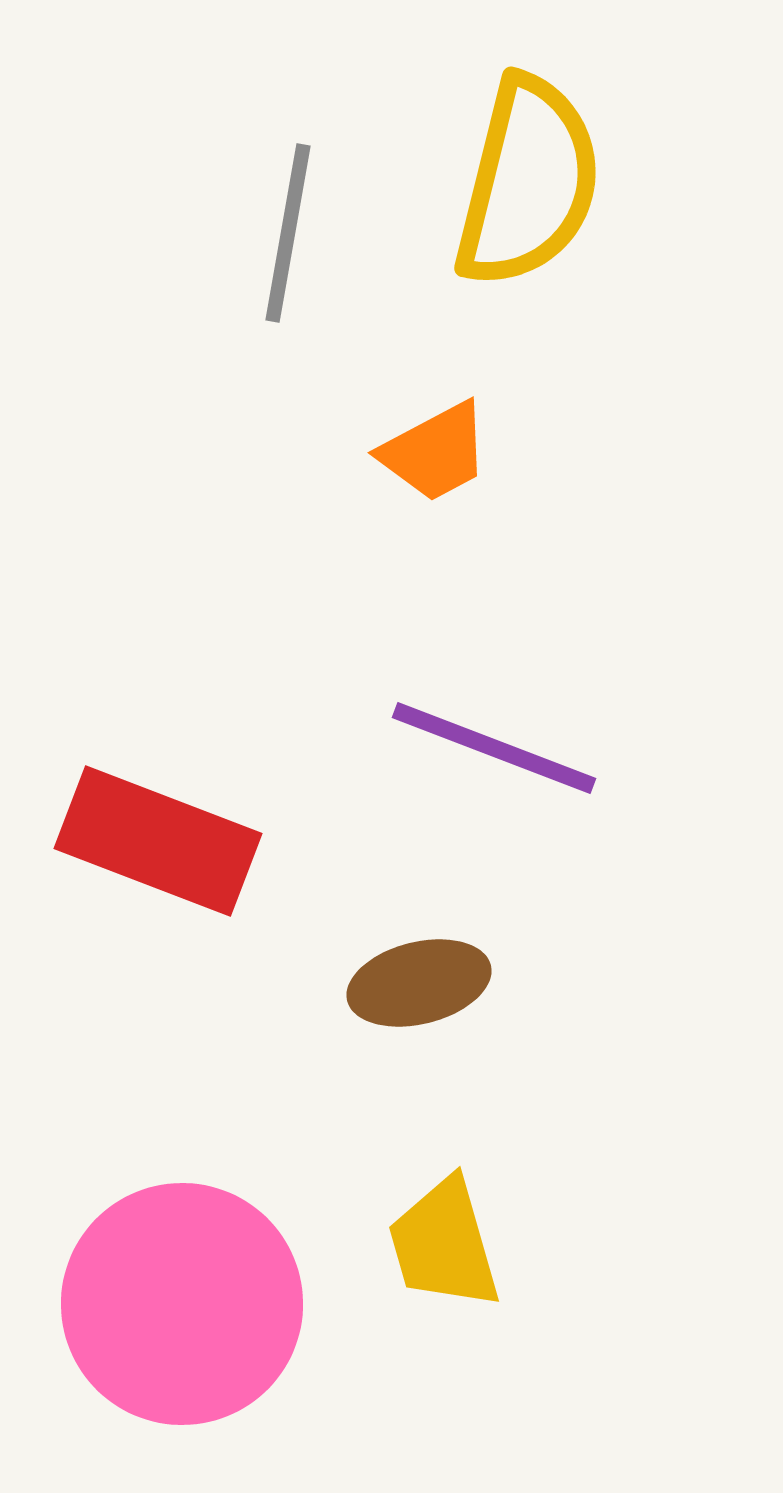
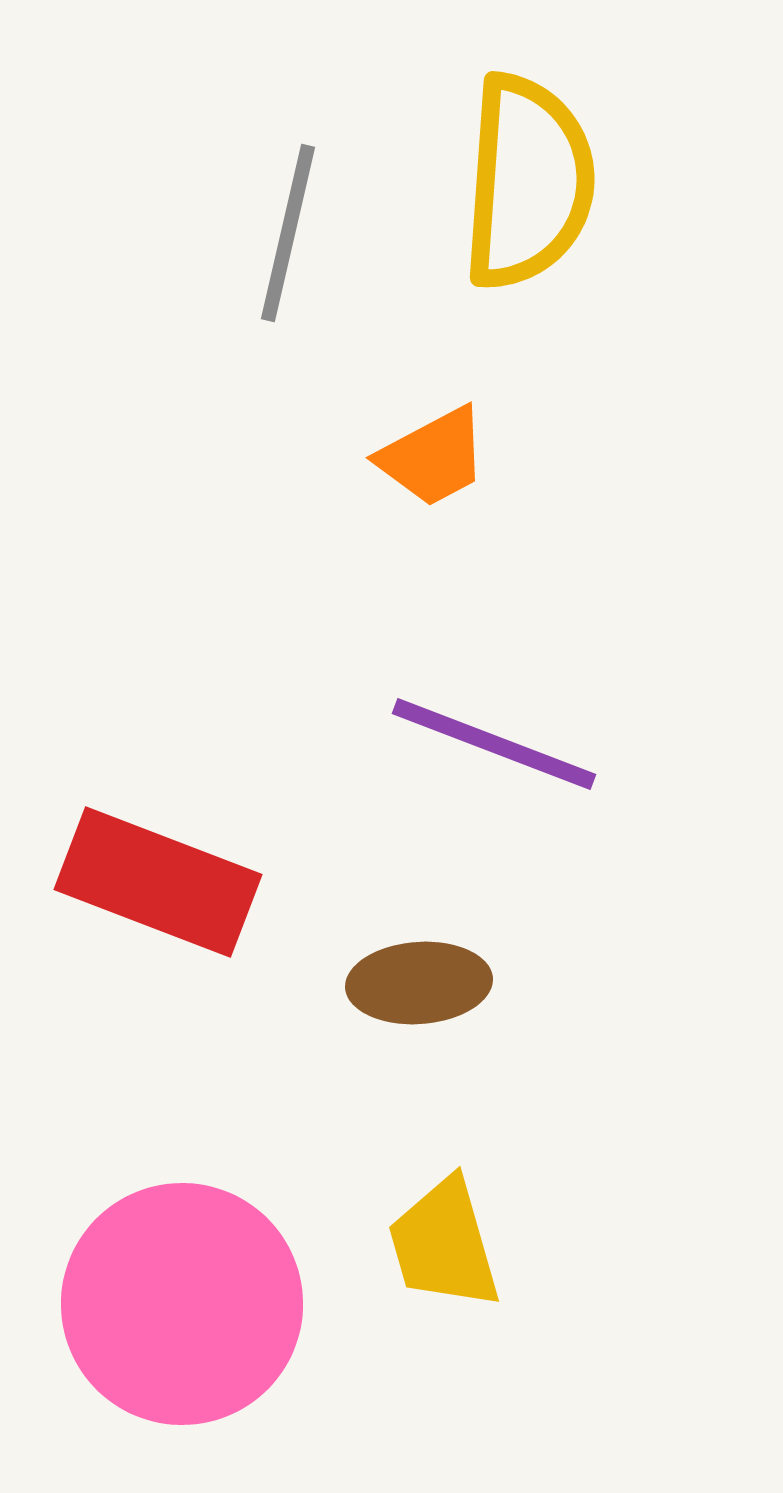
yellow semicircle: rotated 10 degrees counterclockwise
gray line: rotated 3 degrees clockwise
orange trapezoid: moved 2 px left, 5 px down
purple line: moved 4 px up
red rectangle: moved 41 px down
brown ellipse: rotated 10 degrees clockwise
